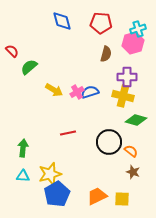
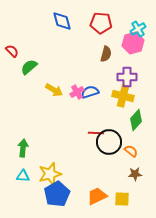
cyan cross: rotated 14 degrees counterclockwise
green diamond: rotated 65 degrees counterclockwise
red line: moved 28 px right; rotated 14 degrees clockwise
brown star: moved 2 px right, 2 px down; rotated 24 degrees counterclockwise
